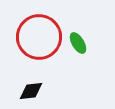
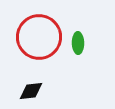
green ellipse: rotated 30 degrees clockwise
